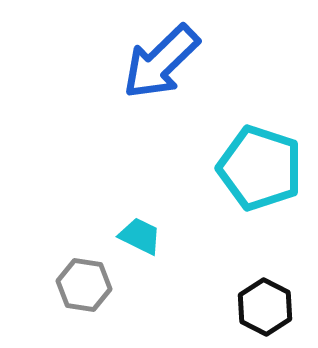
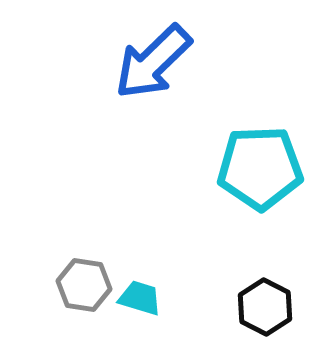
blue arrow: moved 8 px left
cyan pentagon: rotated 20 degrees counterclockwise
cyan trapezoid: moved 62 px down; rotated 9 degrees counterclockwise
